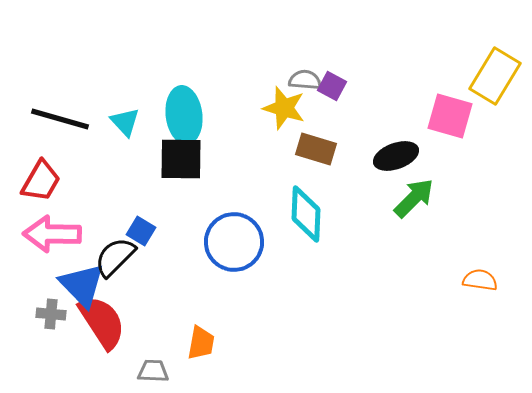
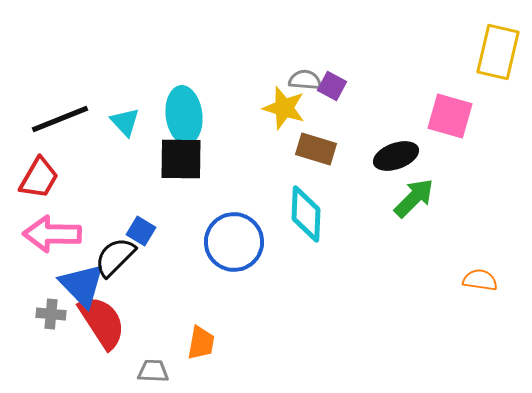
yellow rectangle: moved 3 px right, 24 px up; rotated 18 degrees counterclockwise
black line: rotated 38 degrees counterclockwise
red trapezoid: moved 2 px left, 3 px up
